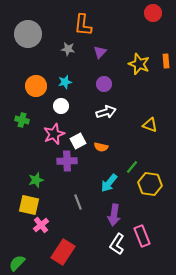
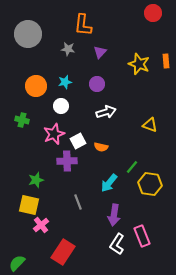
purple circle: moved 7 px left
